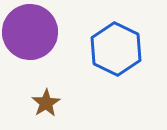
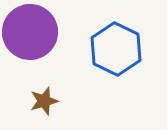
brown star: moved 2 px left, 2 px up; rotated 16 degrees clockwise
